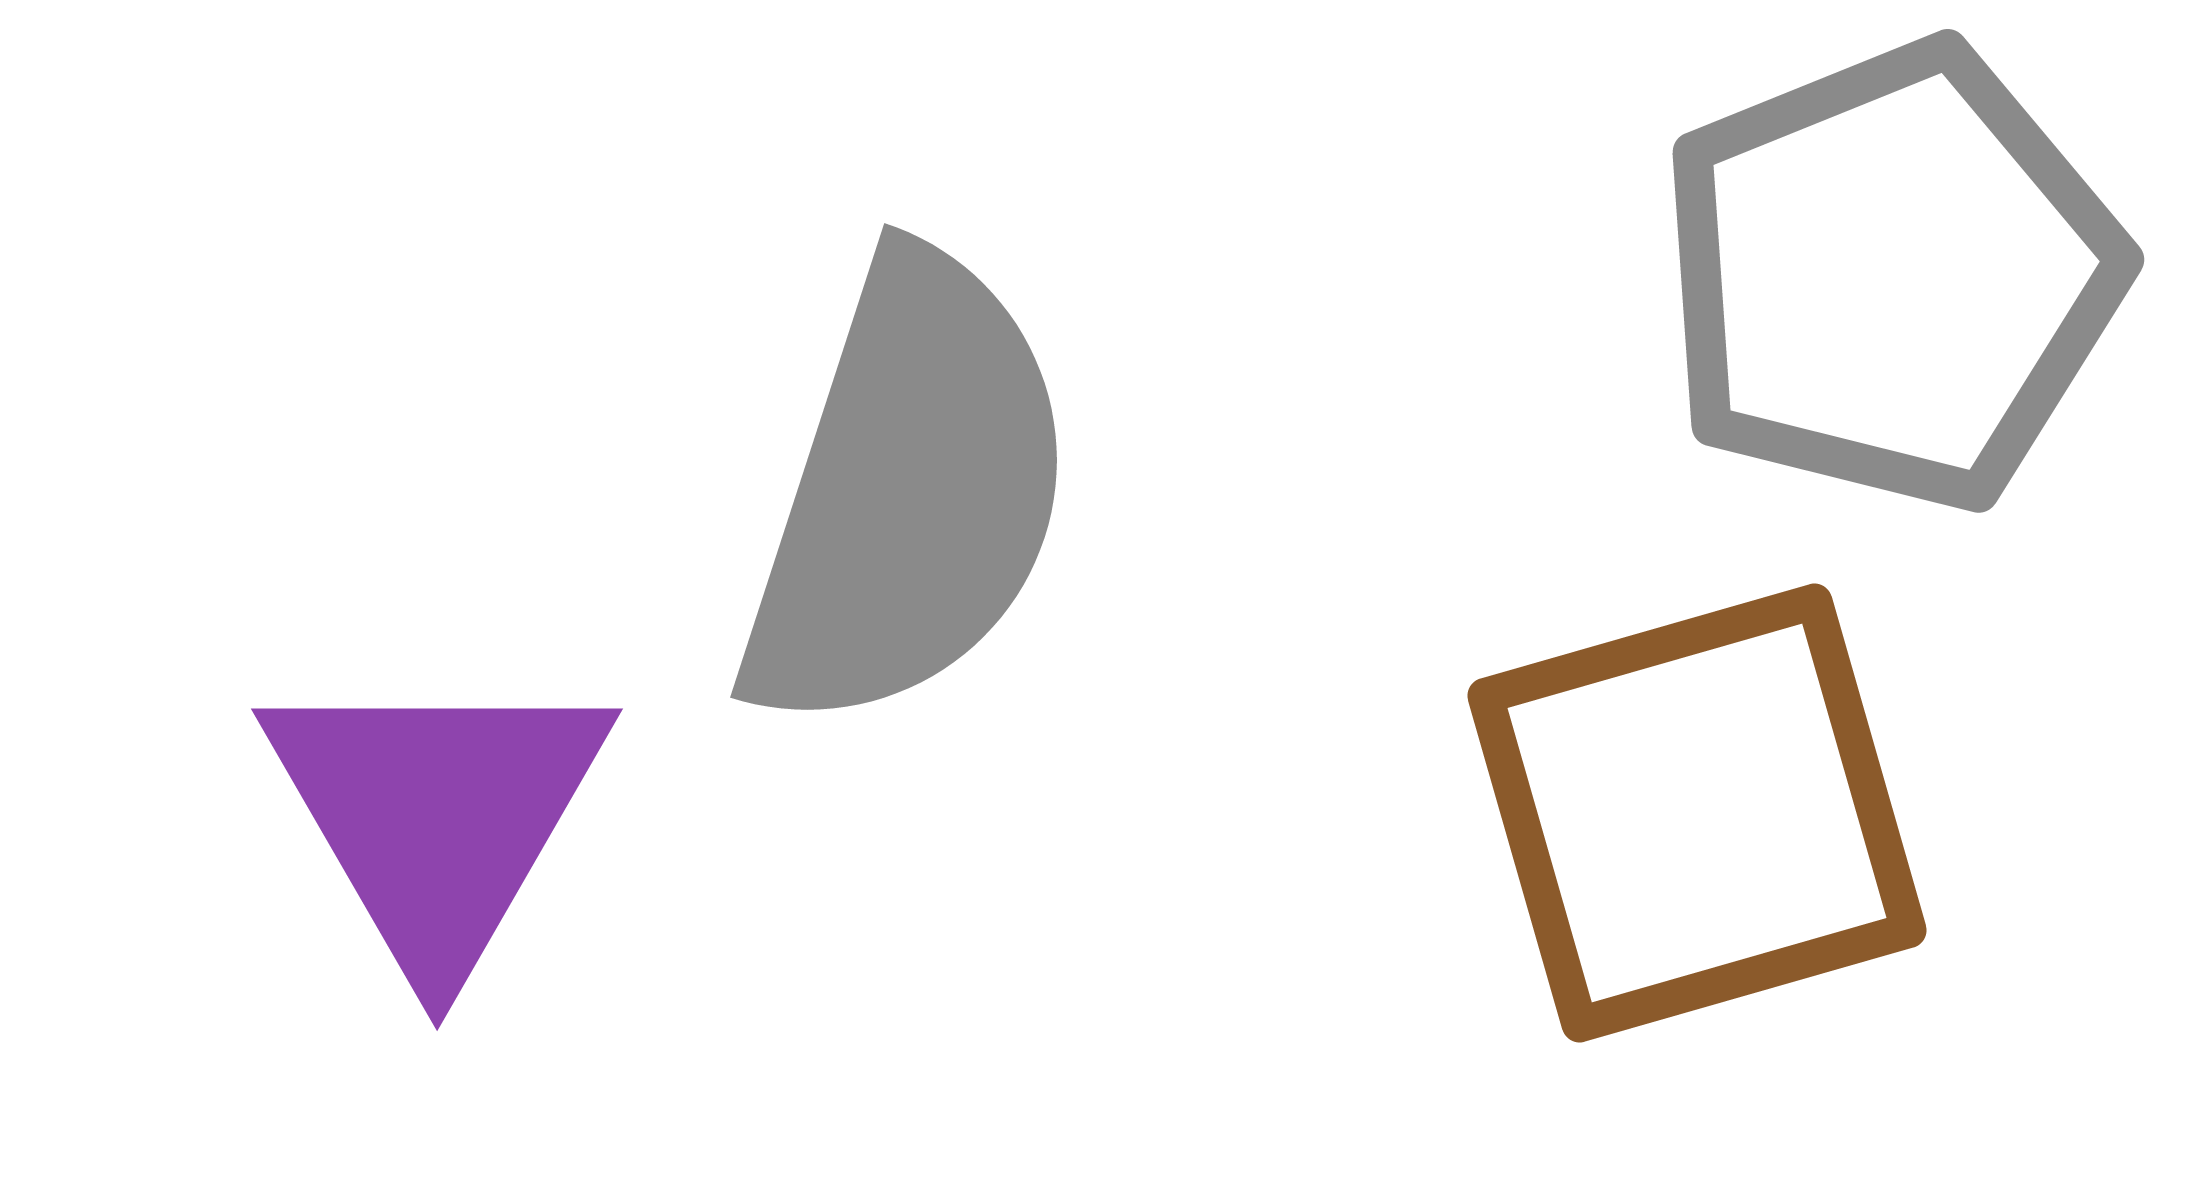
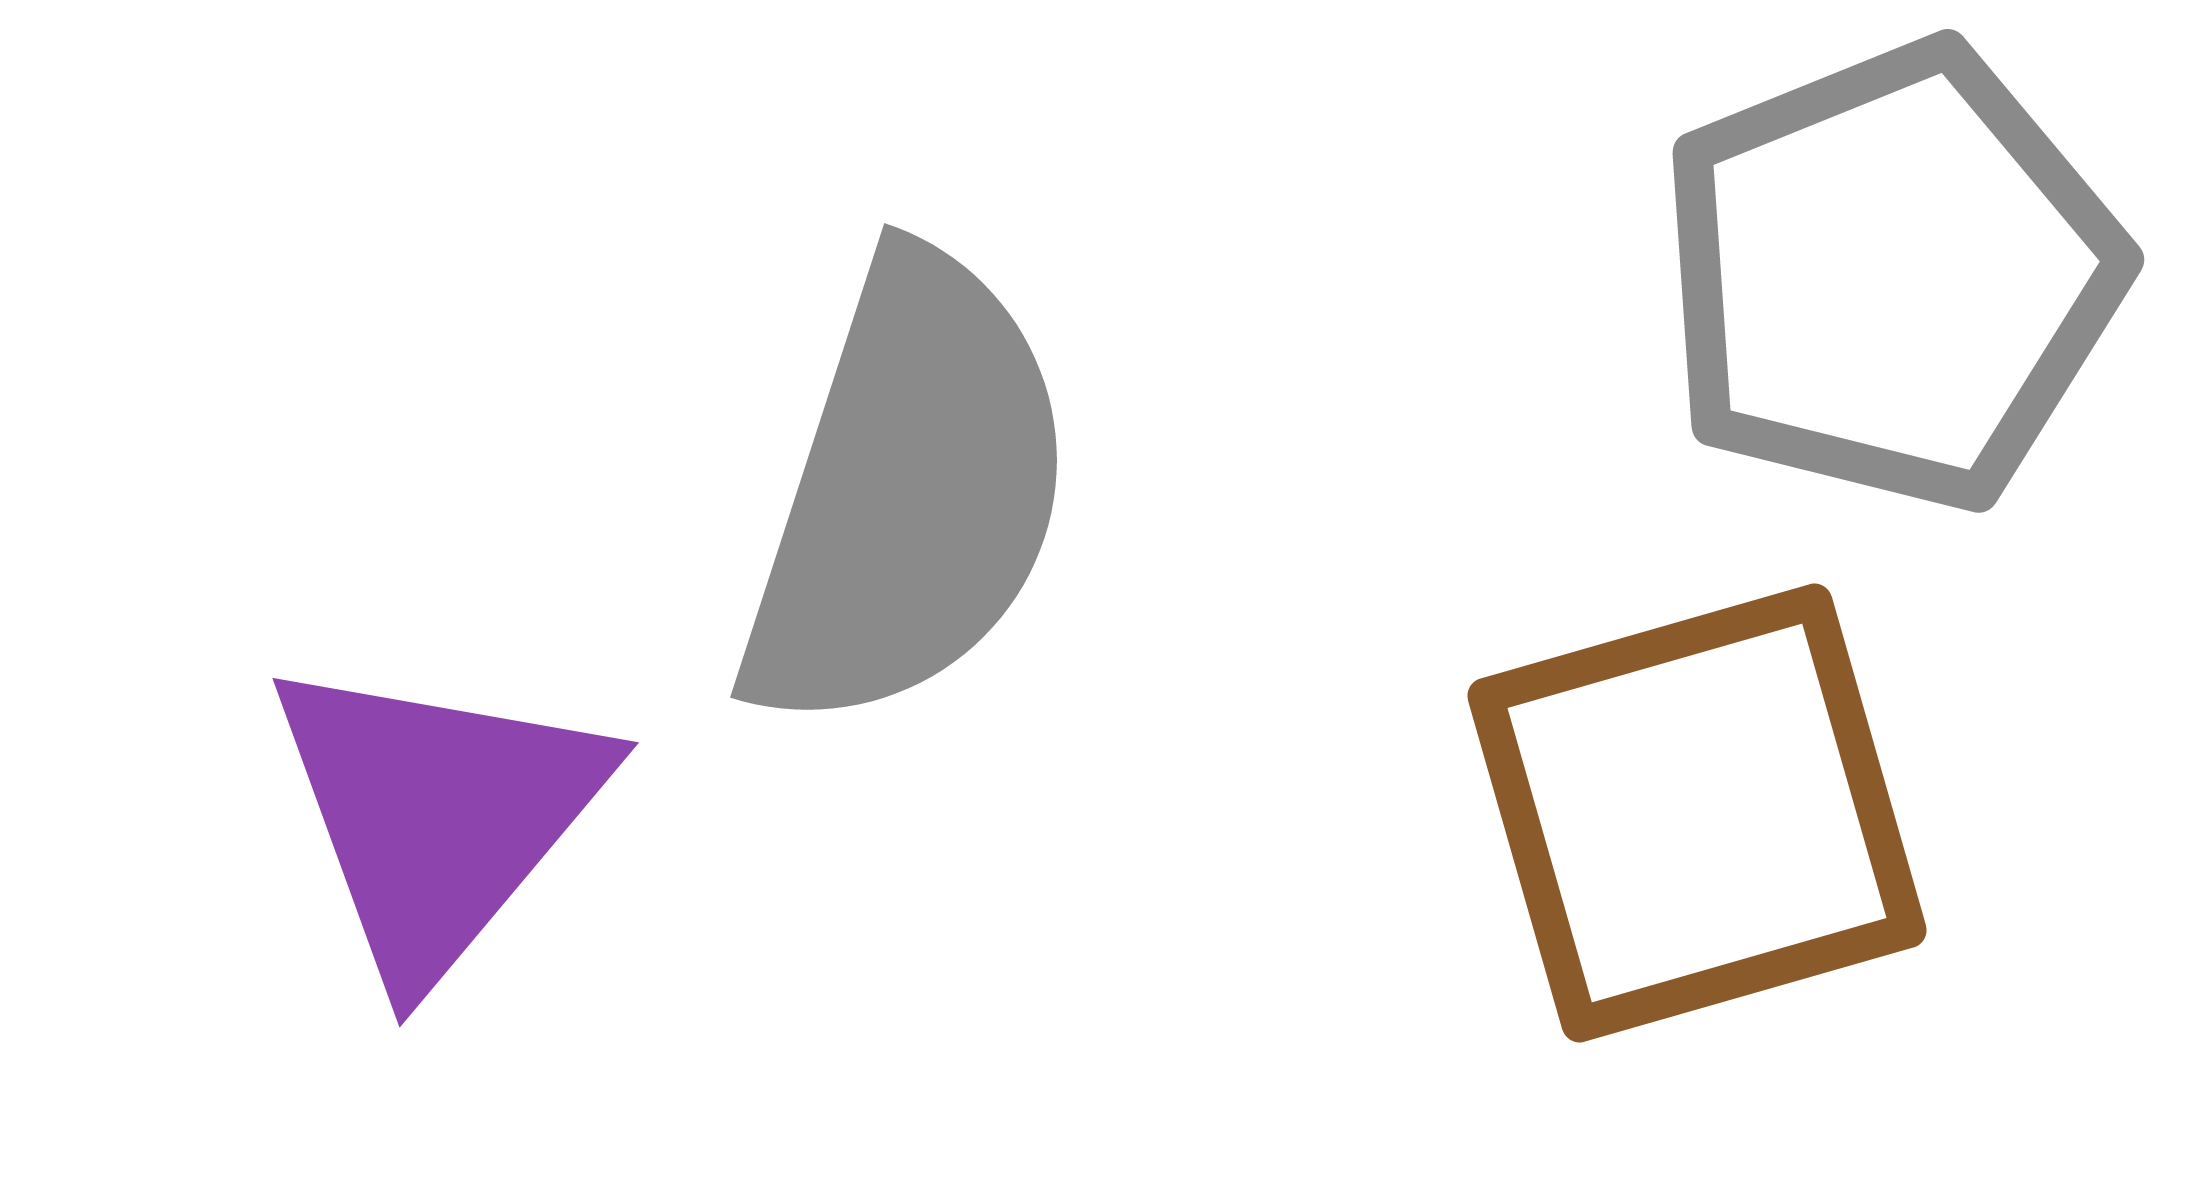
purple triangle: rotated 10 degrees clockwise
